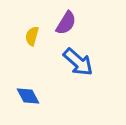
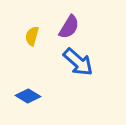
purple semicircle: moved 3 px right, 4 px down
blue diamond: rotated 30 degrees counterclockwise
